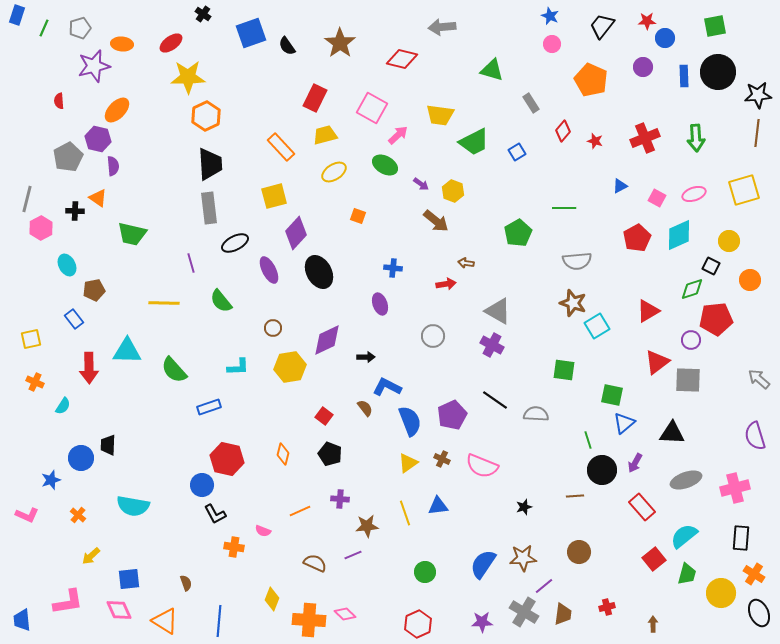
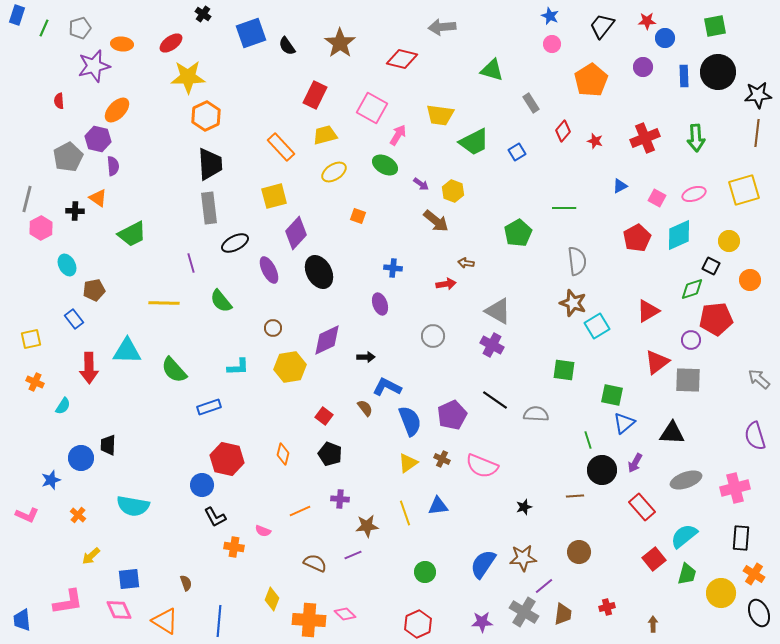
orange pentagon at (591, 80): rotated 16 degrees clockwise
red rectangle at (315, 98): moved 3 px up
pink arrow at (398, 135): rotated 15 degrees counterclockwise
green trapezoid at (132, 234): rotated 40 degrees counterclockwise
gray semicircle at (577, 261): rotated 92 degrees counterclockwise
black L-shape at (215, 514): moved 3 px down
